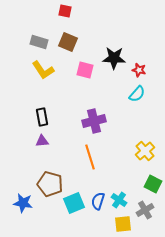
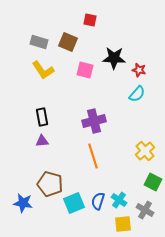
red square: moved 25 px right, 9 px down
orange line: moved 3 px right, 1 px up
green square: moved 2 px up
gray cross: rotated 30 degrees counterclockwise
